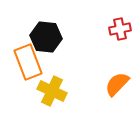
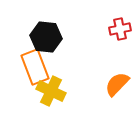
orange rectangle: moved 7 px right, 5 px down
yellow cross: moved 1 px left
